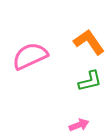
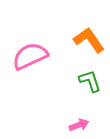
orange L-shape: moved 2 px up
green L-shape: rotated 95 degrees counterclockwise
